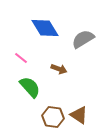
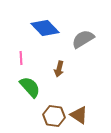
blue diamond: rotated 12 degrees counterclockwise
pink line: rotated 48 degrees clockwise
brown arrow: rotated 84 degrees clockwise
brown hexagon: moved 1 px right, 1 px up
